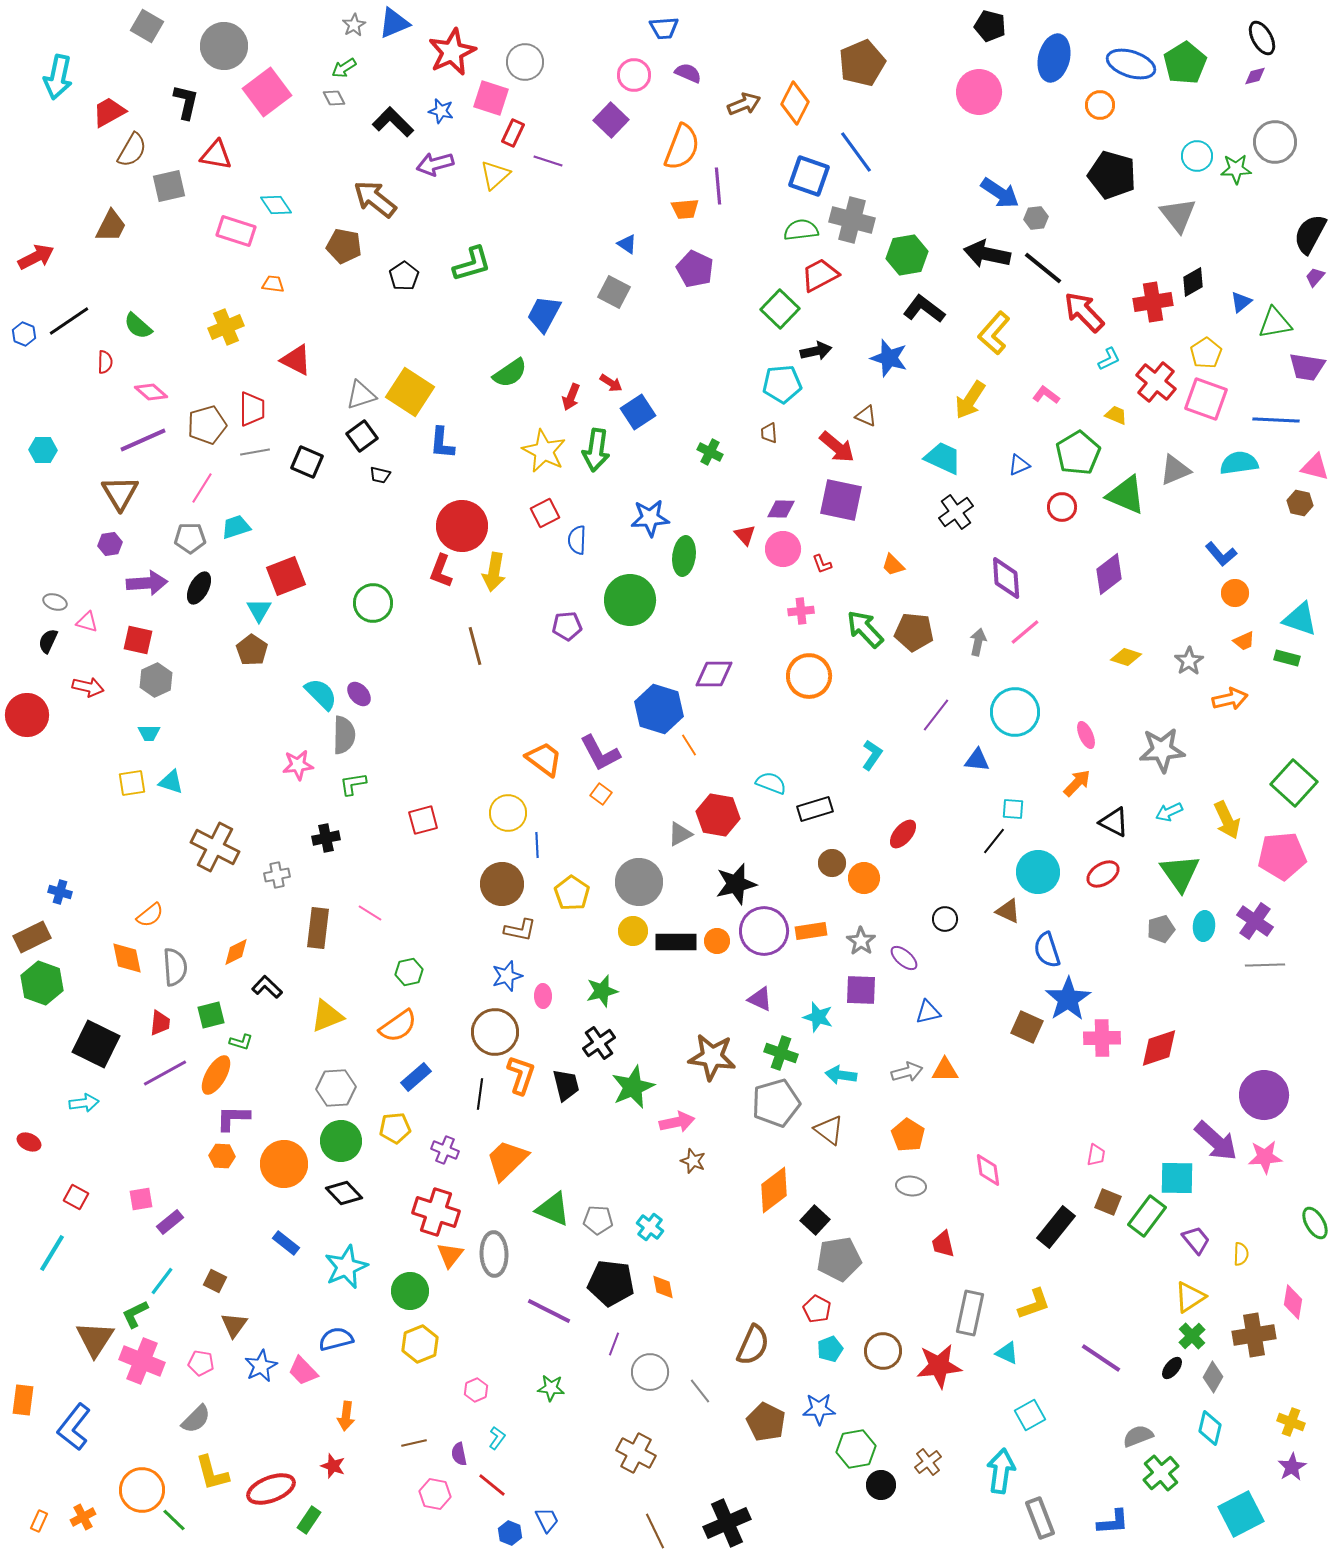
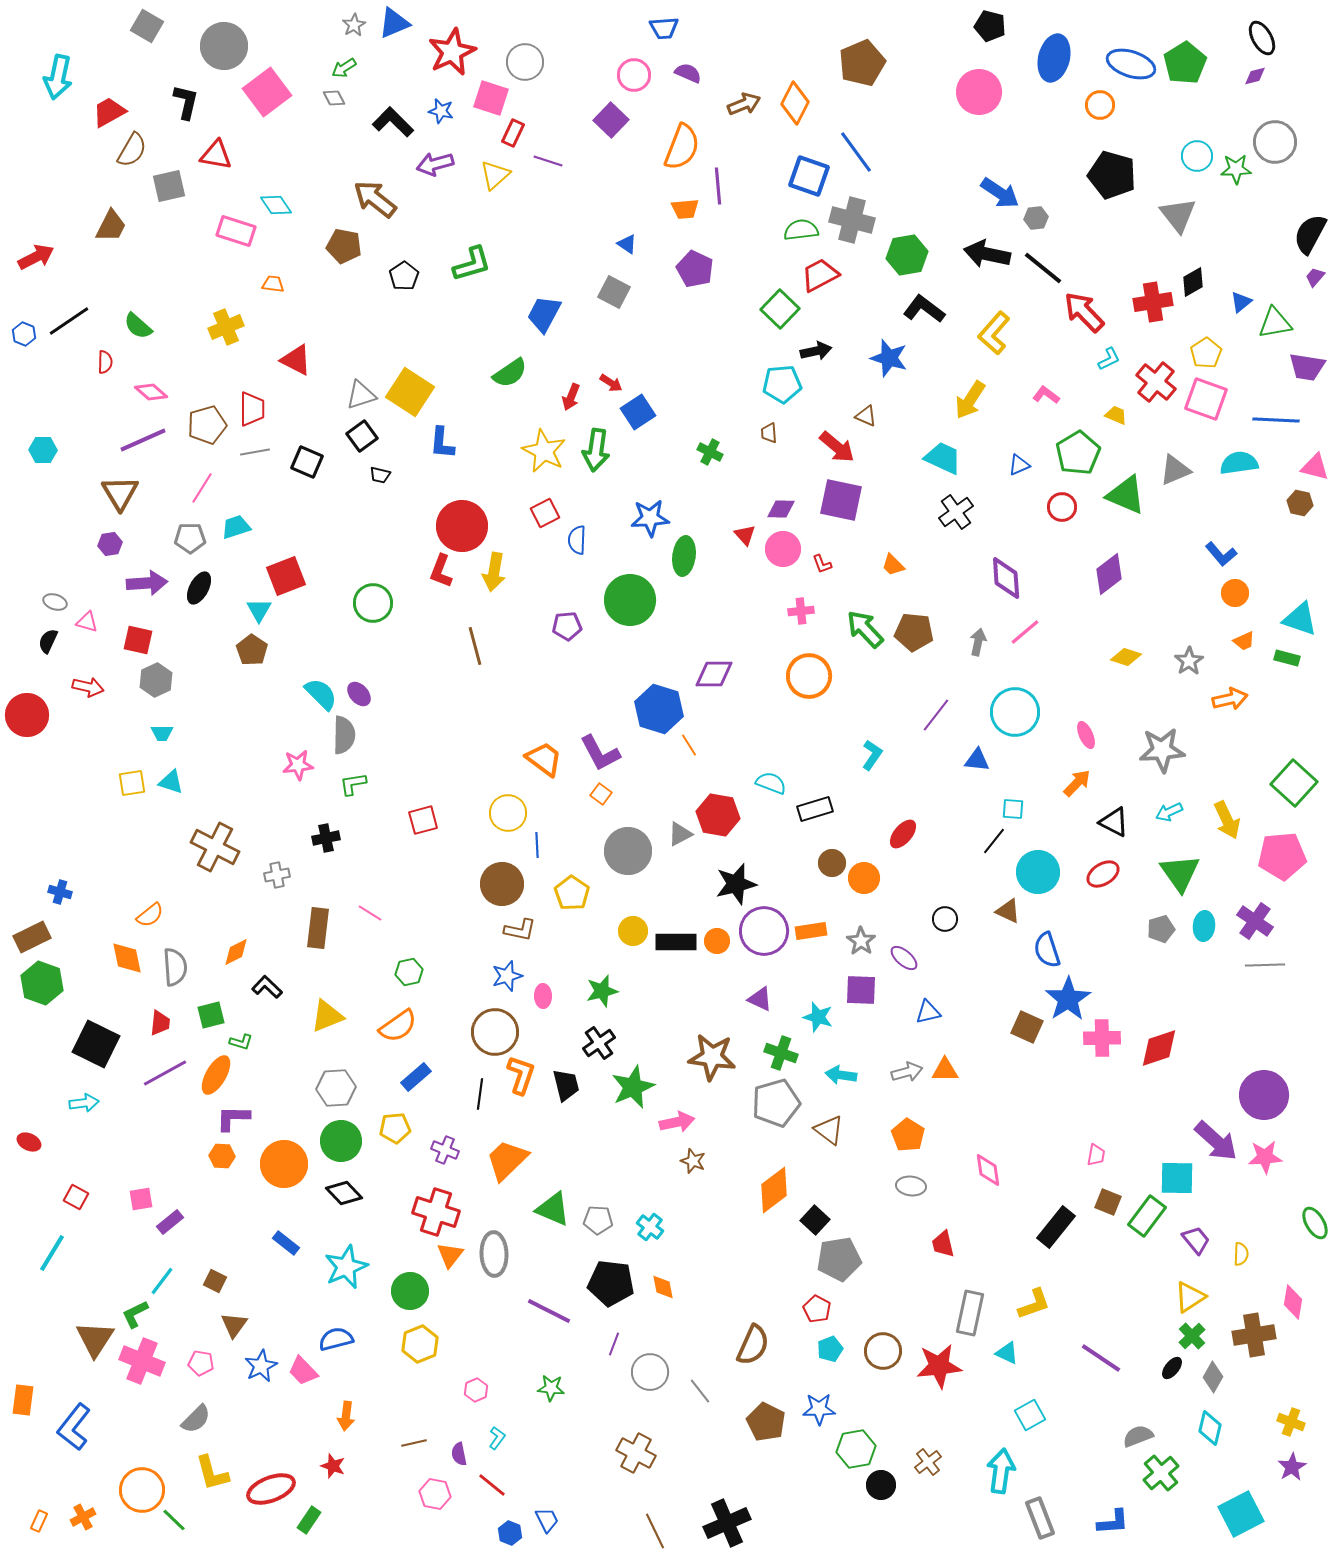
cyan trapezoid at (149, 733): moved 13 px right
gray circle at (639, 882): moved 11 px left, 31 px up
